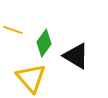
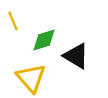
yellow line: moved 9 px up; rotated 48 degrees clockwise
green diamond: moved 3 px up; rotated 36 degrees clockwise
